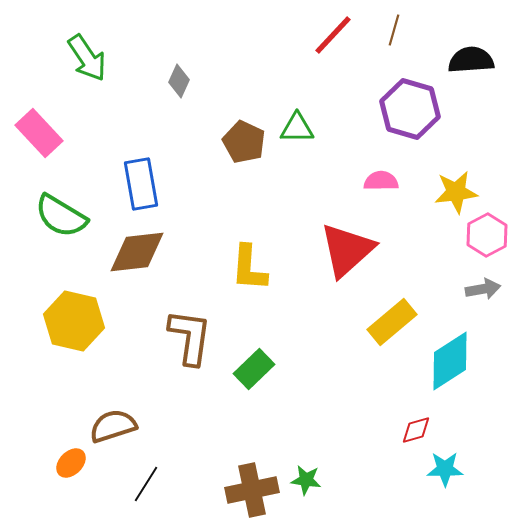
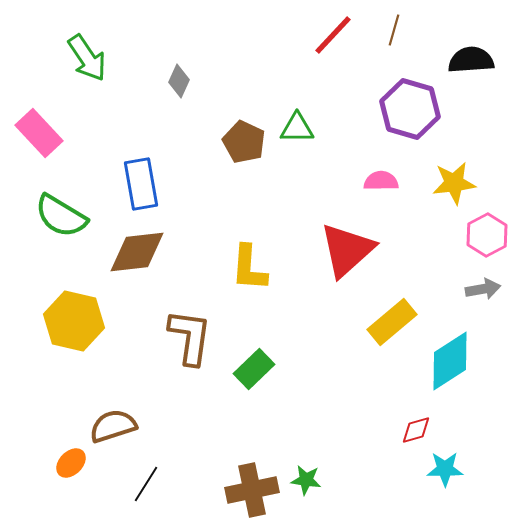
yellow star: moved 2 px left, 9 px up
